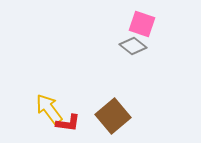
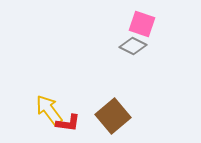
gray diamond: rotated 12 degrees counterclockwise
yellow arrow: moved 1 px down
